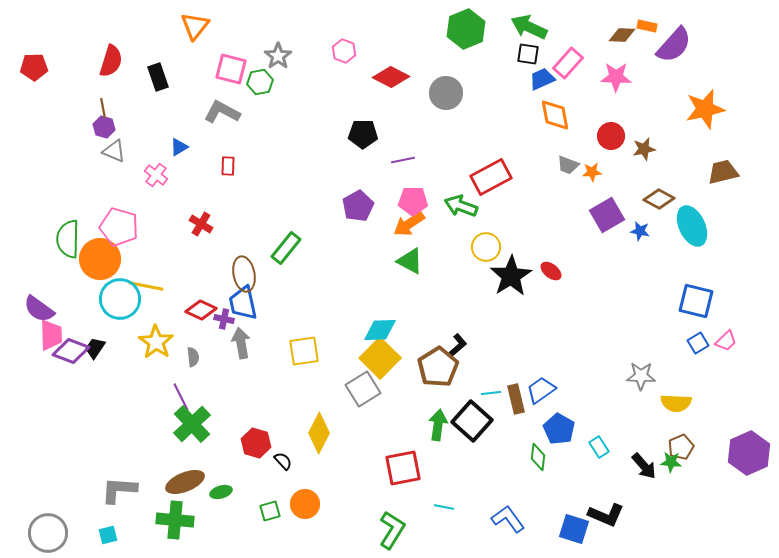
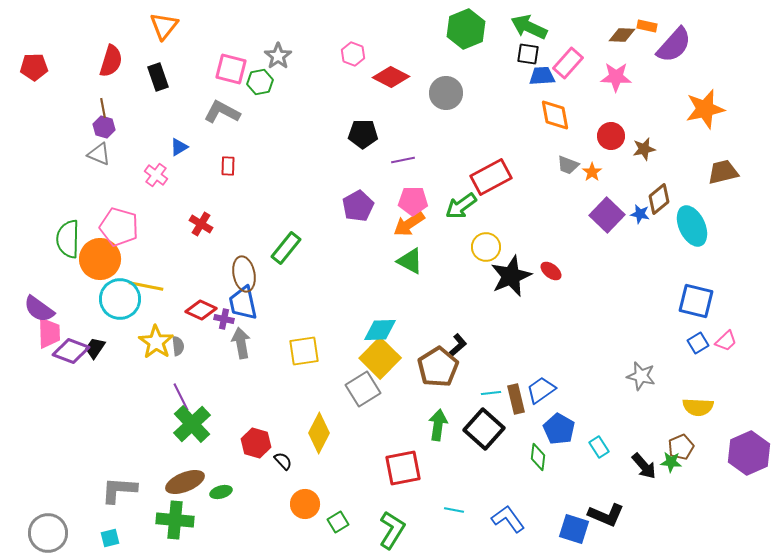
orange triangle at (195, 26): moved 31 px left
pink hexagon at (344, 51): moved 9 px right, 3 px down
blue trapezoid at (542, 79): moved 3 px up; rotated 20 degrees clockwise
gray triangle at (114, 151): moved 15 px left, 3 px down
orange star at (592, 172): rotated 30 degrees counterclockwise
brown diamond at (659, 199): rotated 68 degrees counterclockwise
green arrow at (461, 206): rotated 56 degrees counterclockwise
purple square at (607, 215): rotated 16 degrees counterclockwise
blue star at (640, 231): moved 17 px up
black star at (511, 276): rotated 9 degrees clockwise
pink trapezoid at (51, 335): moved 2 px left, 2 px up
gray semicircle at (193, 357): moved 15 px left, 11 px up
gray star at (641, 376): rotated 12 degrees clockwise
yellow semicircle at (676, 403): moved 22 px right, 4 px down
black square at (472, 421): moved 12 px right, 8 px down
cyan line at (444, 507): moved 10 px right, 3 px down
green square at (270, 511): moved 68 px right, 11 px down; rotated 15 degrees counterclockwise
cyan square at (108, 535): moved 2 px right, 3 px down
